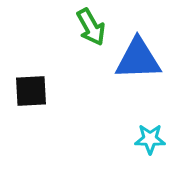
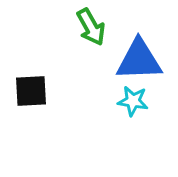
blue triangle: moved 1 px right, 1 px down
cyan star: moved 17 px left, 38 px up; rotated 8 degrees clockwise
